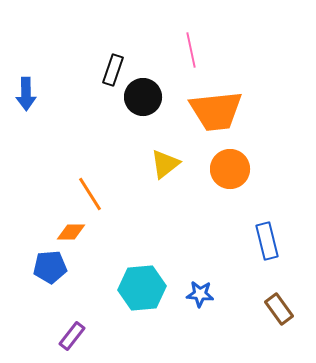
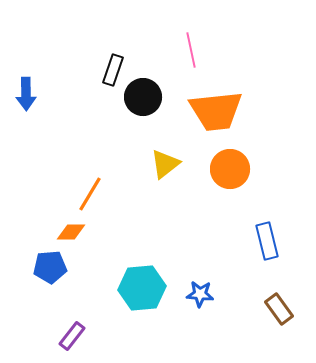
orange line: rotated 63 degrees clockwise
